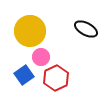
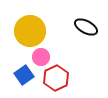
black ellipse: moved 2 px up
